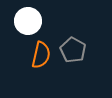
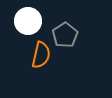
gray pentagon: moved 8 px left, 15 px up; rotated 10 degrees clockwise
